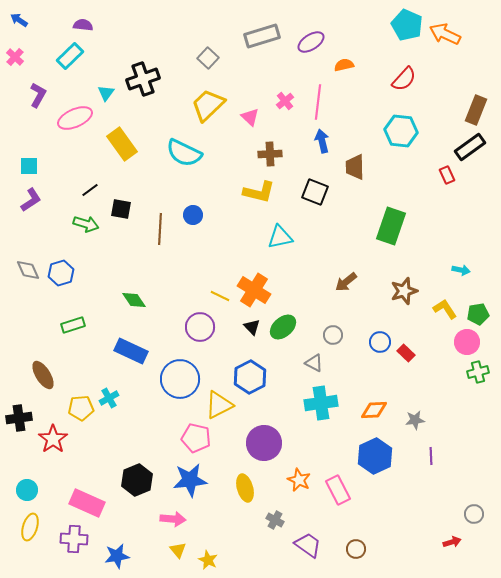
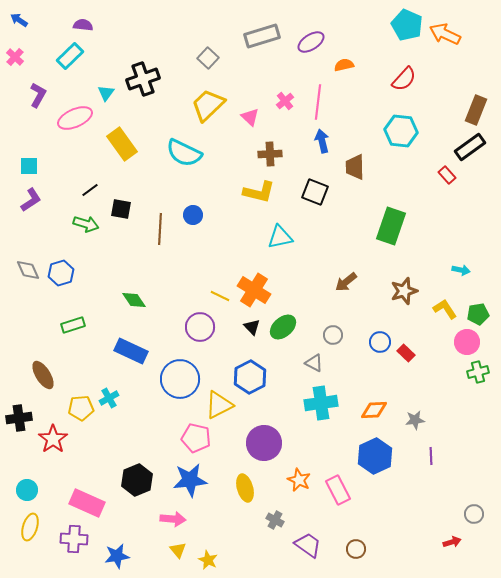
red rectangle at (447, 175): rotated 18 degrees counterclockwise
